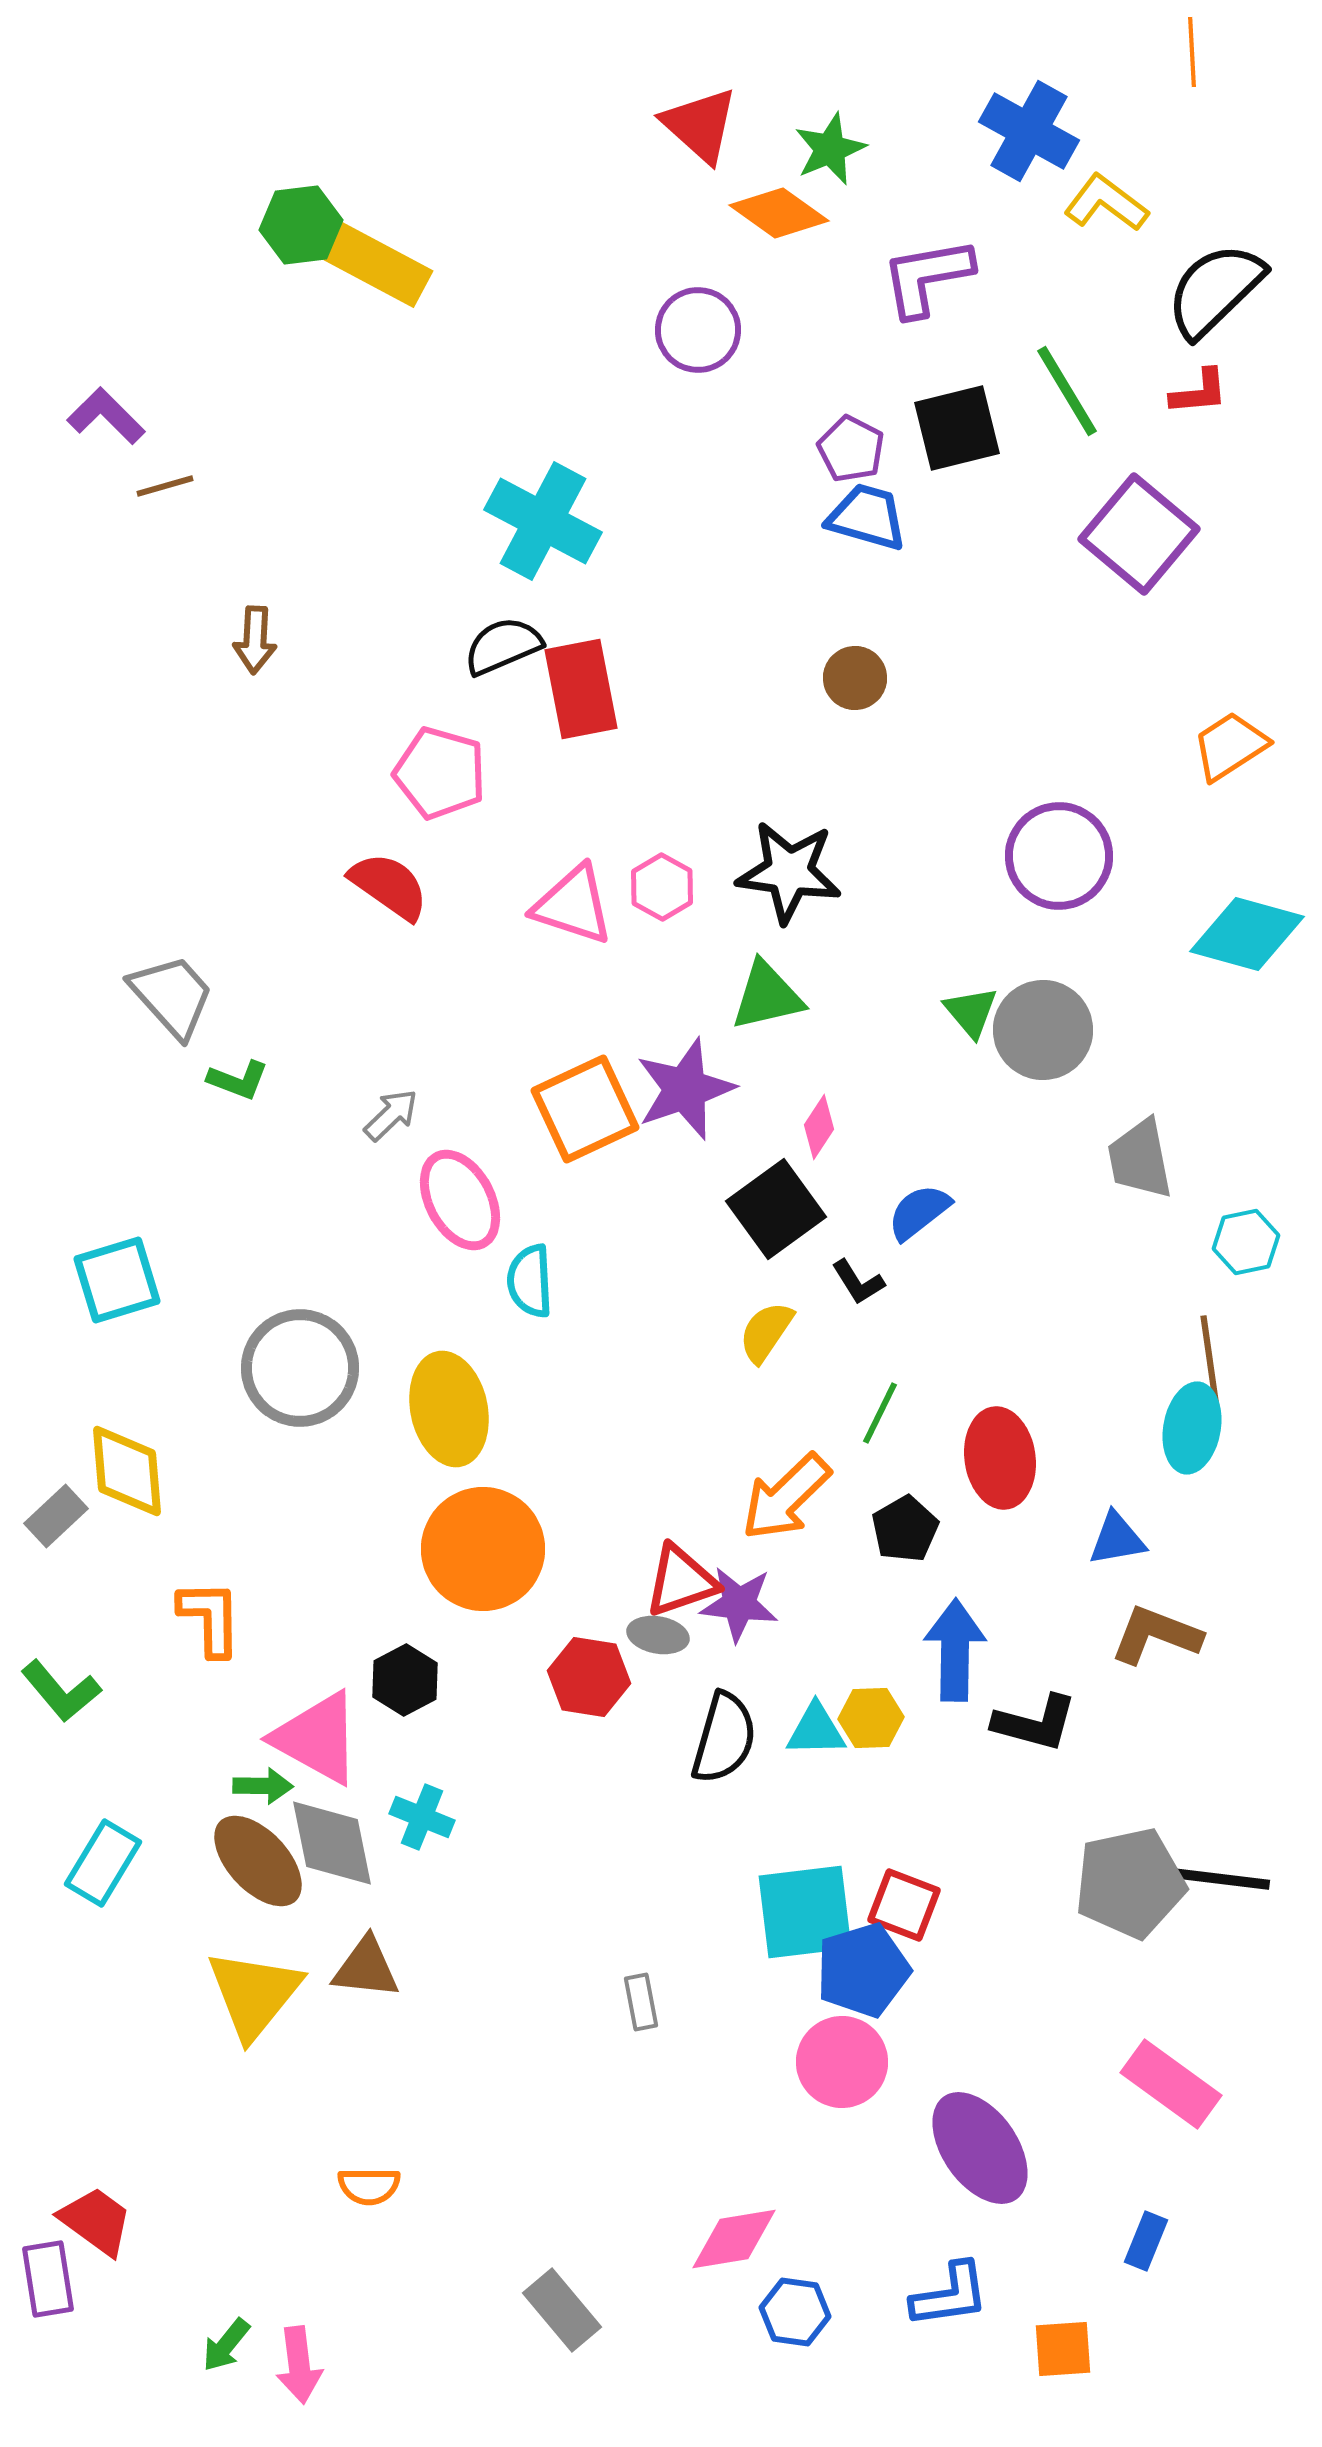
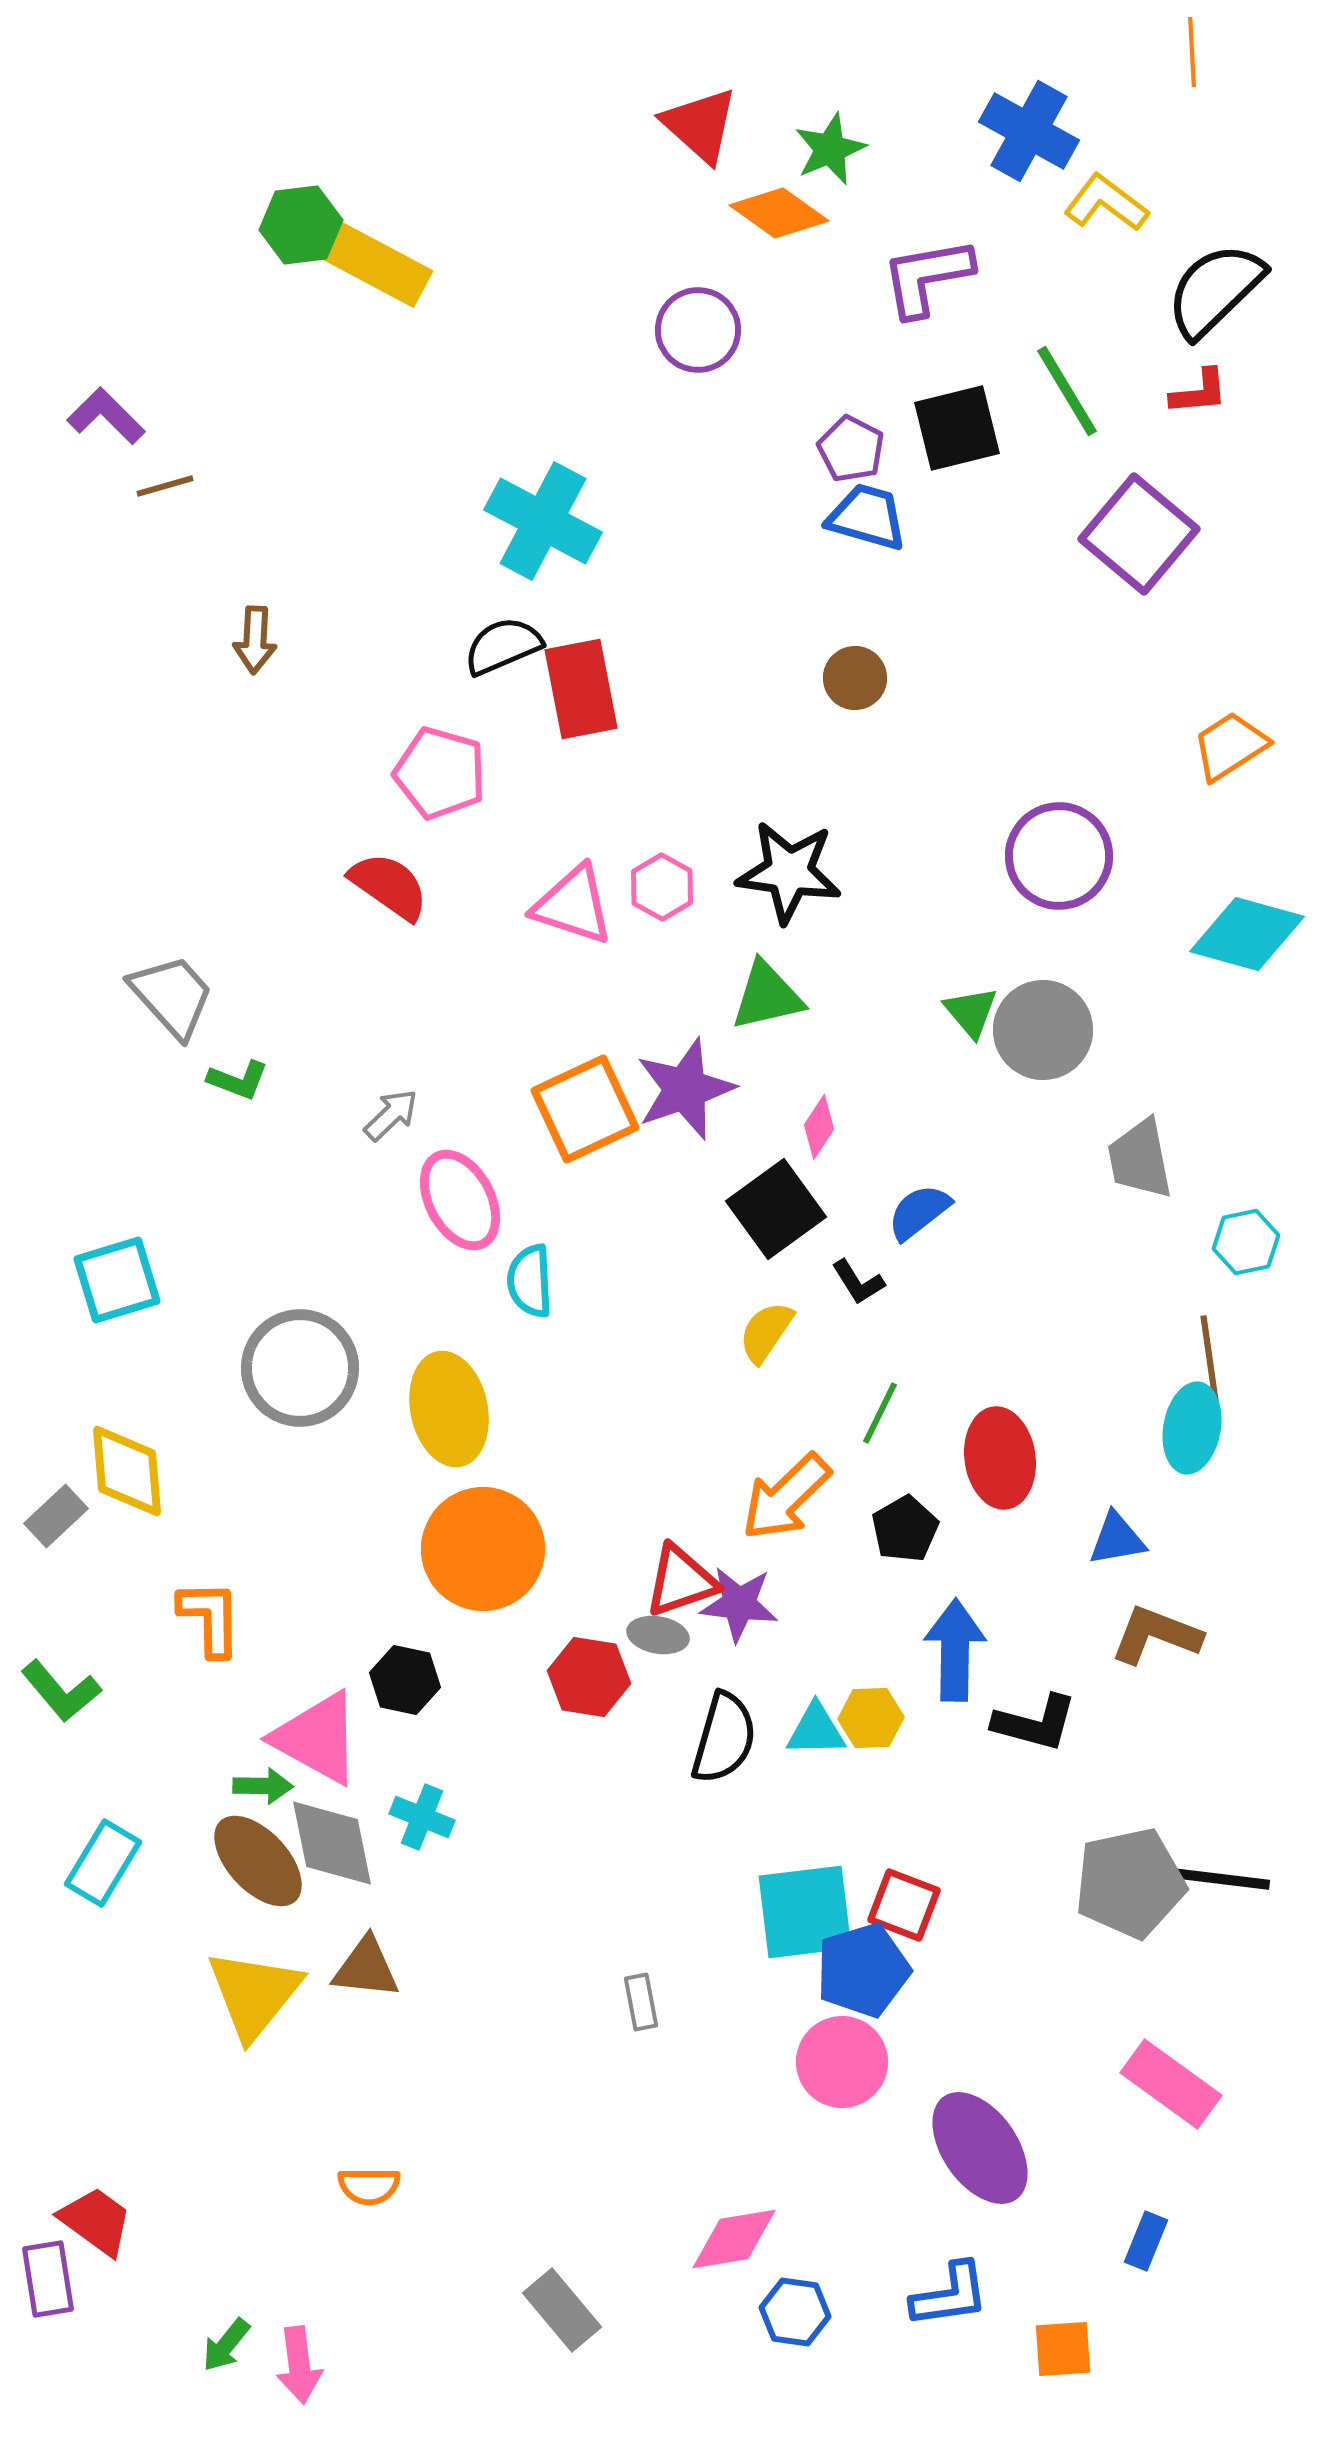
black hexagon at (405, 1680): rotated 20 degrees counterclockwise
